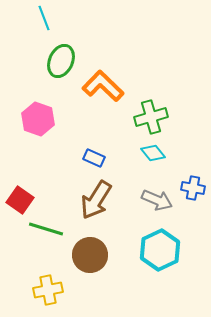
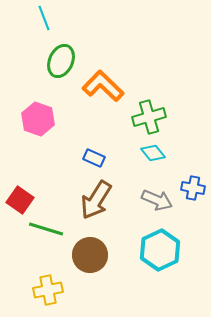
green cross: moved 2 px left
